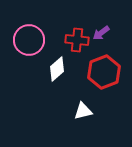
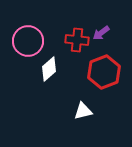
pink circle: moved 1 px left, 1 px down
white diamond: moved 8 px left
